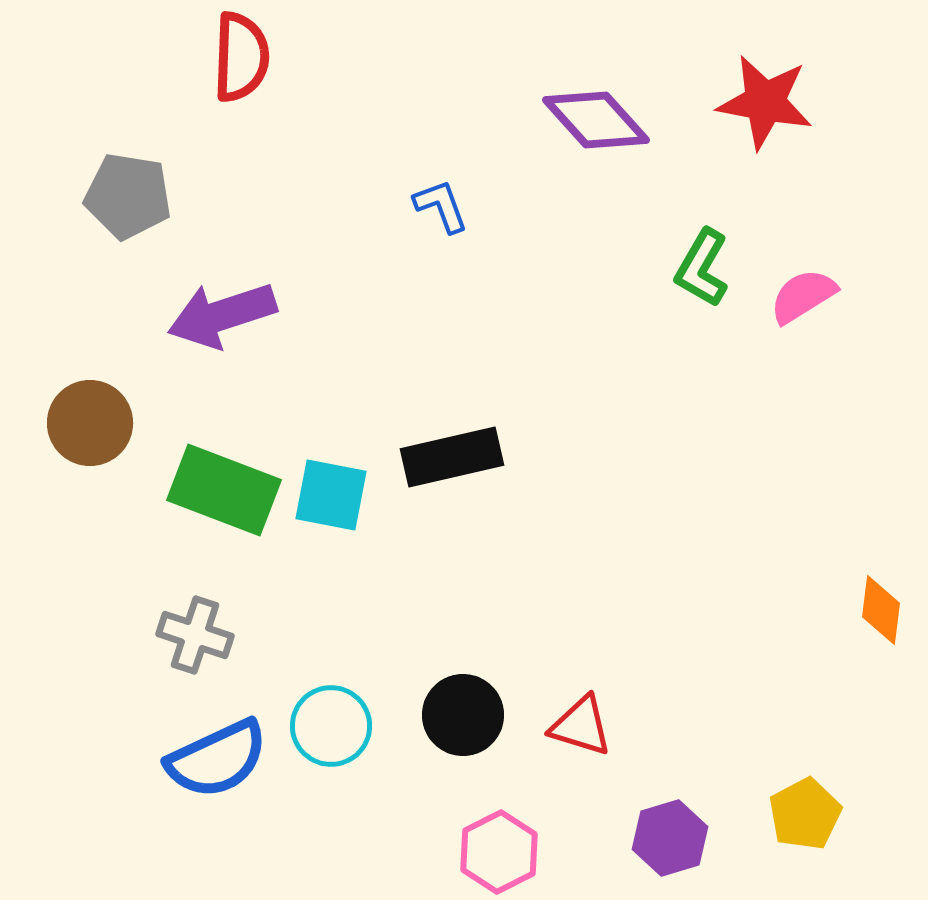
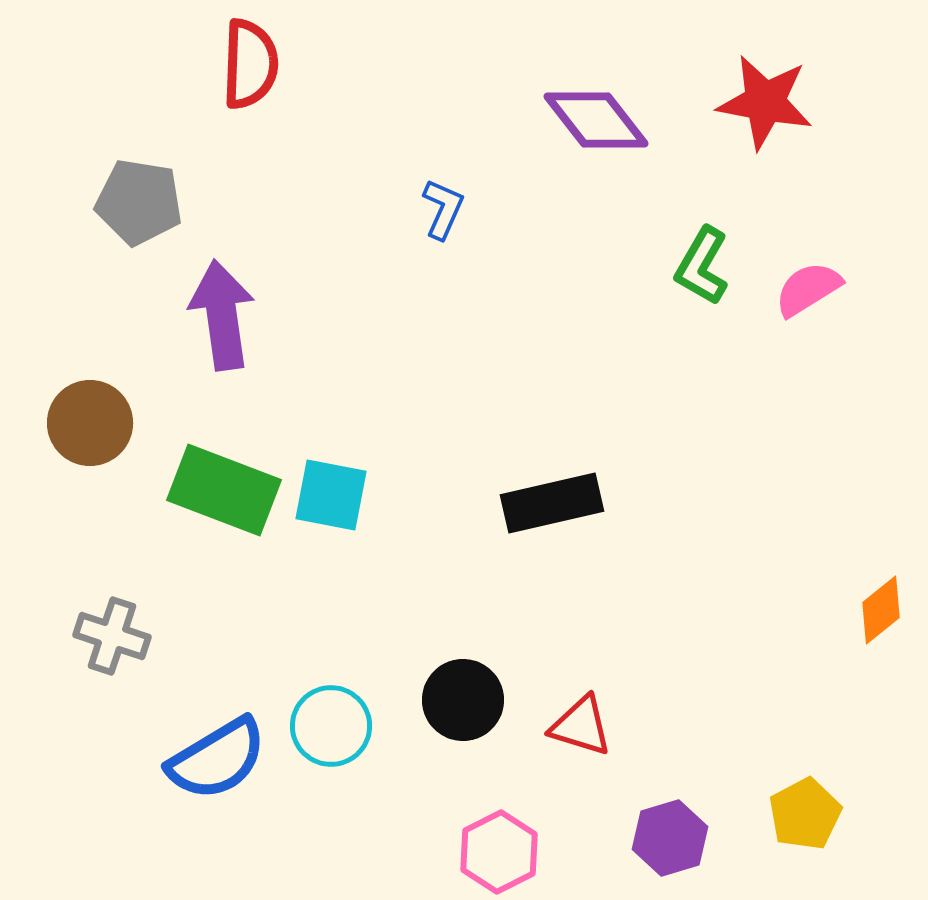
red semicircle: moved 9 px right, 7 px down
purple diamond: rotated 4 degrees clockwise
gray pentagon: moved 11 px right, 6 px down
blue L-shape: moved 2 px right, 3 px down; rotated 44 degrees clockwise
green L-shape: moved 2 px up
pink semicircle: moved 5 px right, 7 px up
purple arrow: rotated 100 degrees clockwise
black rectangle: moved 100 px right, 46 px down
orange diamond: rotated 44 degrees clockwise
gray cross: moved 83 px left, 1 px down
black circle: moved 15 px up
blue semicircle: rotated 6 degrees counterclockwise
